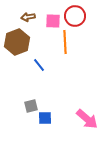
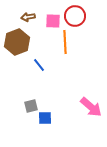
pink arrow: moved 4 px right, 12 px up
